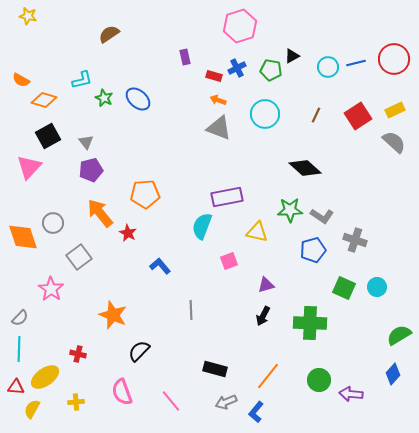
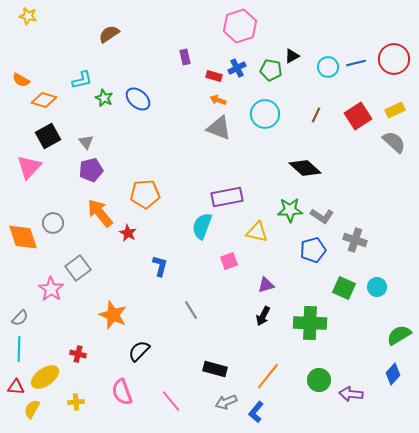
gray square at (79, 257): moved 1 px left, 11 px down
blue L-shape at (160, 266): rotated 55 degrees clockwise
gray line at (191, 310): rotated 30 degrees counterclockwise
